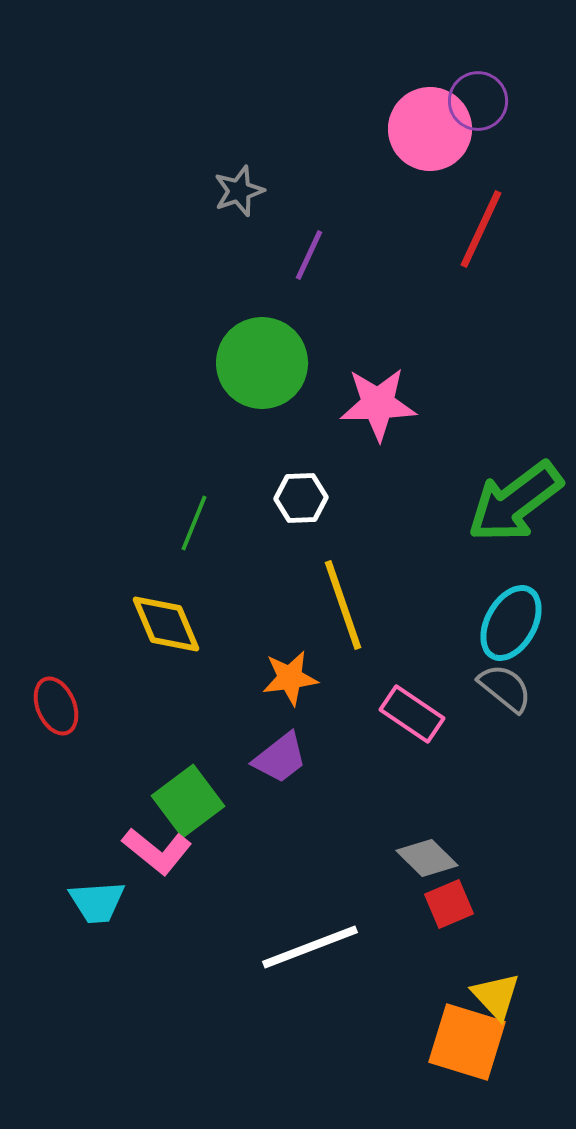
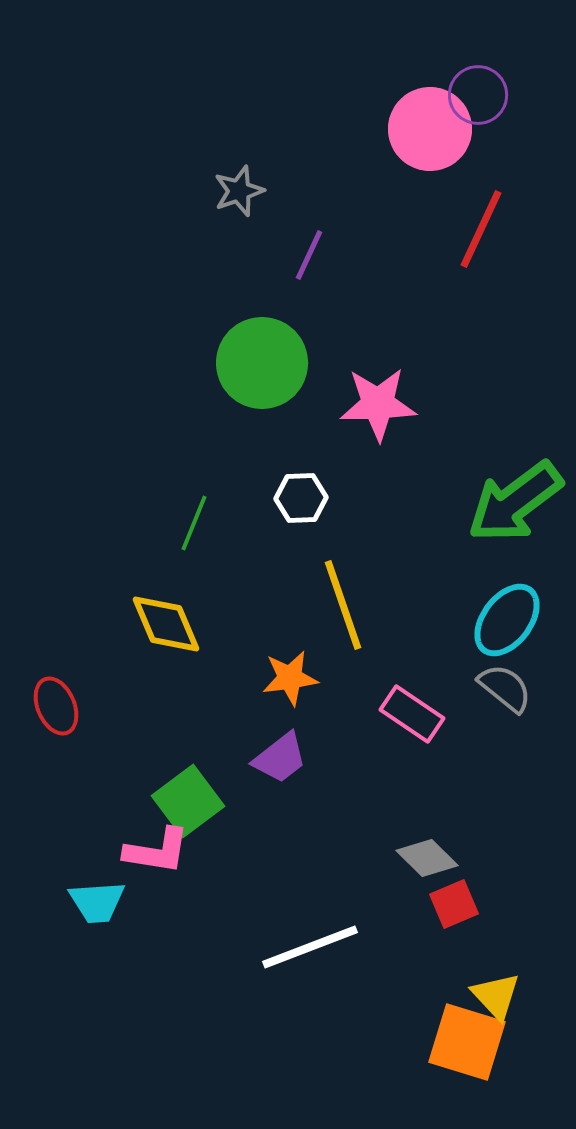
purple circle: moved 6 px up
cyan ellipse: moved 4 px left, 3 px up; rotated 8 degrees clockwise
pink L-shape: rotated 30 degrees counterclockwise
red square: moved 5 px right
